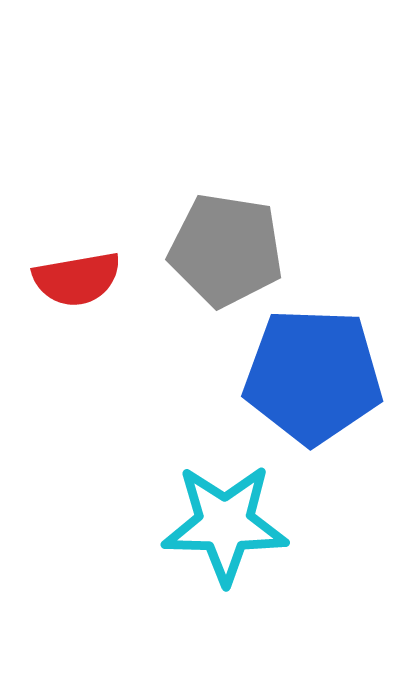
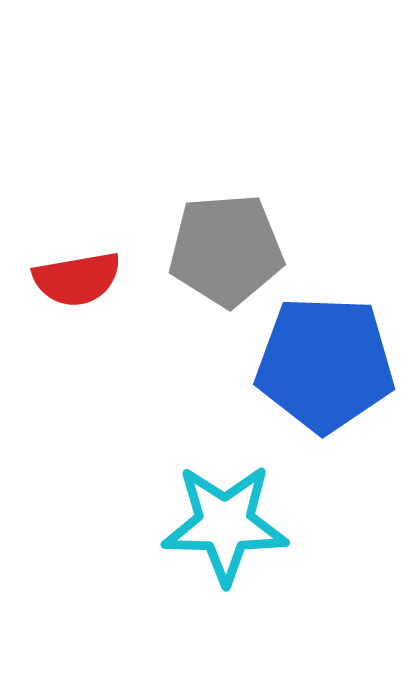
gray pentagon: rotated 13 degrees counterclockwise
blue pentagon: moved 12 px right, 12 px up
